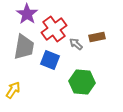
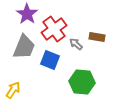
brown rectangle: rotated 21 degrees clockwise
gray trapezoid: rotated 12 degrees clockwise
